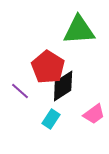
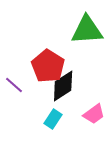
green triangle: moved 8 px right
red pentagon: moved 1 px up
purple line: moved 6 px left, 6 px up
cyan rectangle: moved 2 px right
